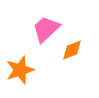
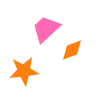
orange star: moved 4 px right, 1 px down; rotated 12 degrees clockwise
